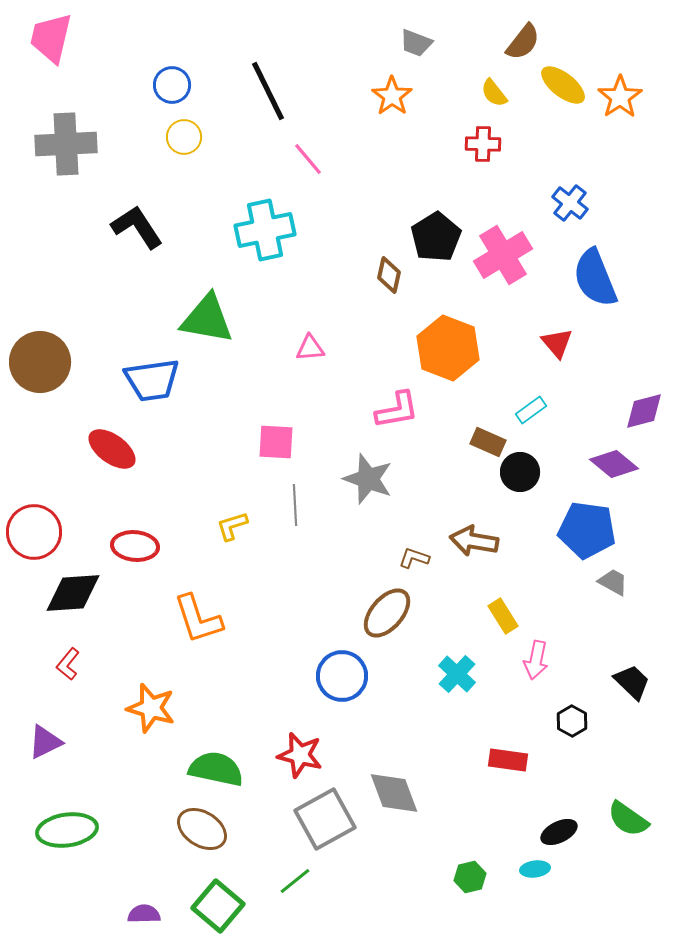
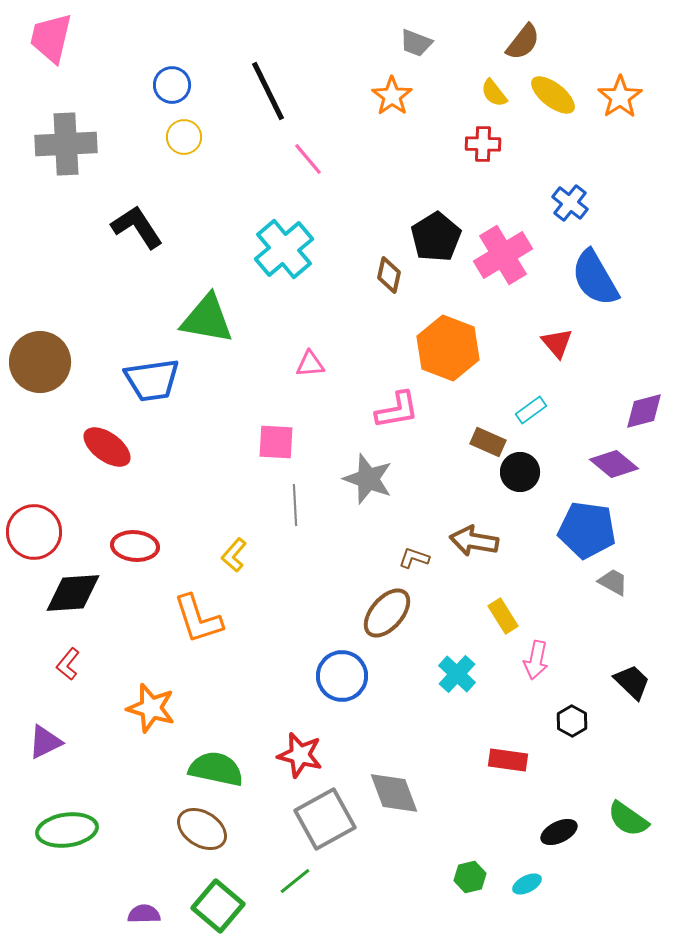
yellow ellipse at (563, 85): moved 10 px left, 10 px down
cyan cross at (265, 230): moved 19 px right, 19 px down; rotated 28 degrees counterclockwise
blue semicircle at (595, 278): rotated 8 degrees counterclockwise
pink triangle at (310, 348): moved 16 px down
red ellipse at (112, 449): moved 5 px left, 2 px up
yellow L-shape at (232, 526): moved 2 px right, 29 px down; rotated 32 degrees counterclockwise
cyan ellipse at (535, 869): moved 8 px left, 15 px down; rotated 20 degrees counterclockwise
